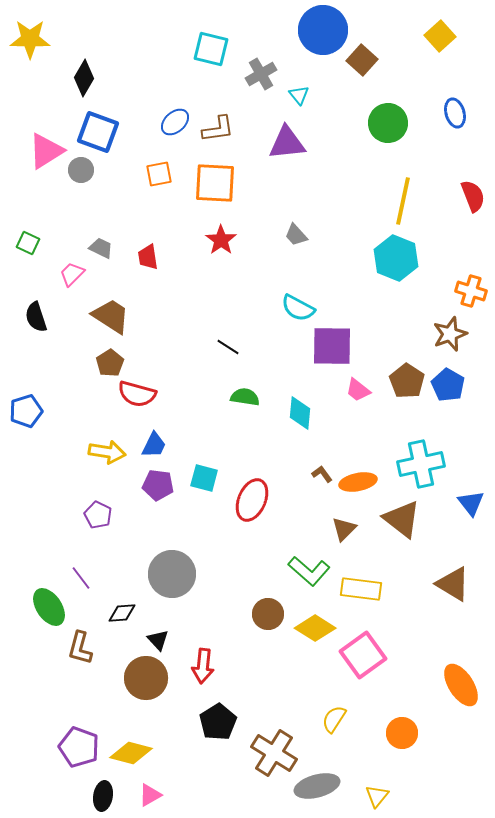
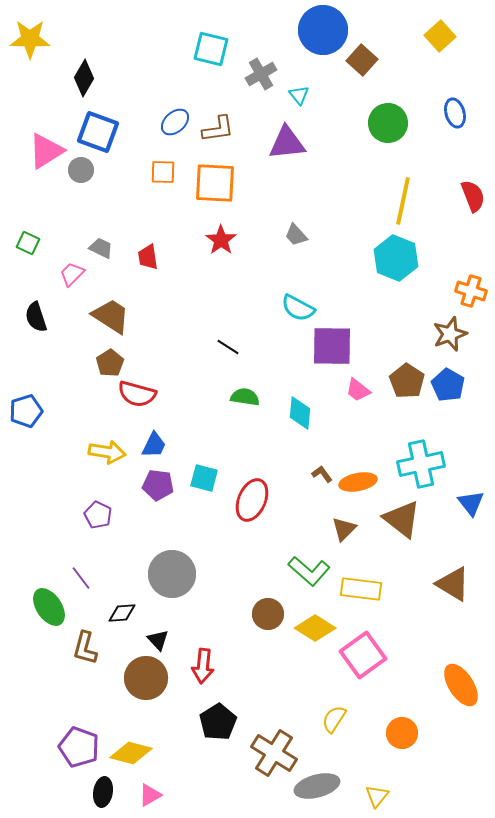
orange square at (159, 174): moved 4 px right, 2 px up; rotated 12 degrees clockwise
brown L-shape at (80, 648): moved 5 px right
black ellipse at (103, 796): moved 4 px up
